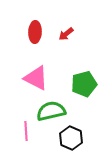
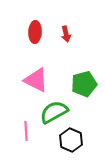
red arrow: rotated 63 degrees counterclockwise
pink triangle: moved 2 px down
green semicircle: moved 3 px right, 1 px down; rotated 16 degrees counterclockwise
black hexagon: moved 2 px down
